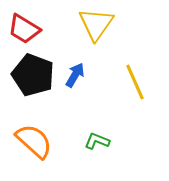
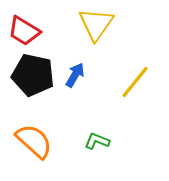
red trapezoid: moved 2 px down
black pentagon: rotated 9 degrees counterclockwise
yellow line: rotated 63 degrees clockwise
